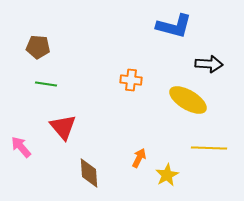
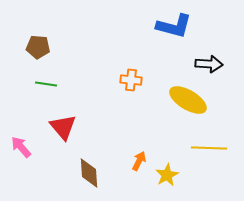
orange arrow: moved 3 px down
